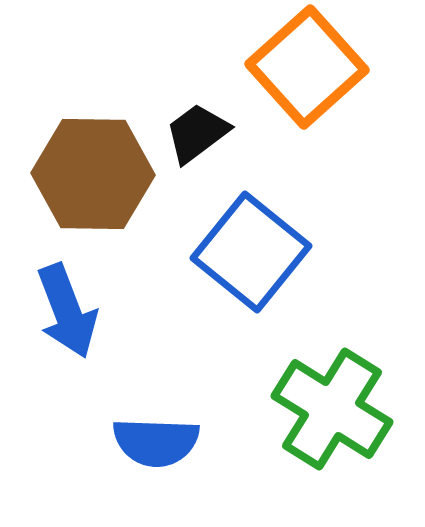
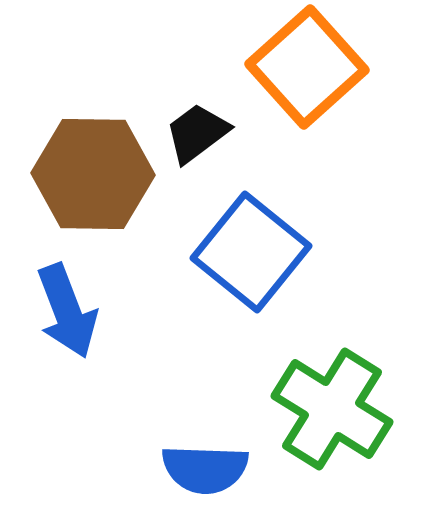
blue semicircle: moved 49 px right, 27 px down
